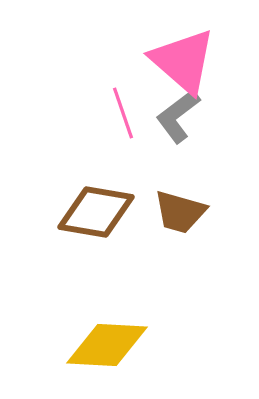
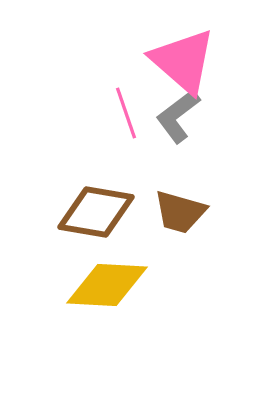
pink line: moved 3 px right
yellow diamond: moved 60 px up
